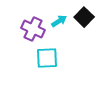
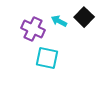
cyan arrow: rotated 119 degrees counterclockwise
cyan square: rotated 15 degrees clockwise
